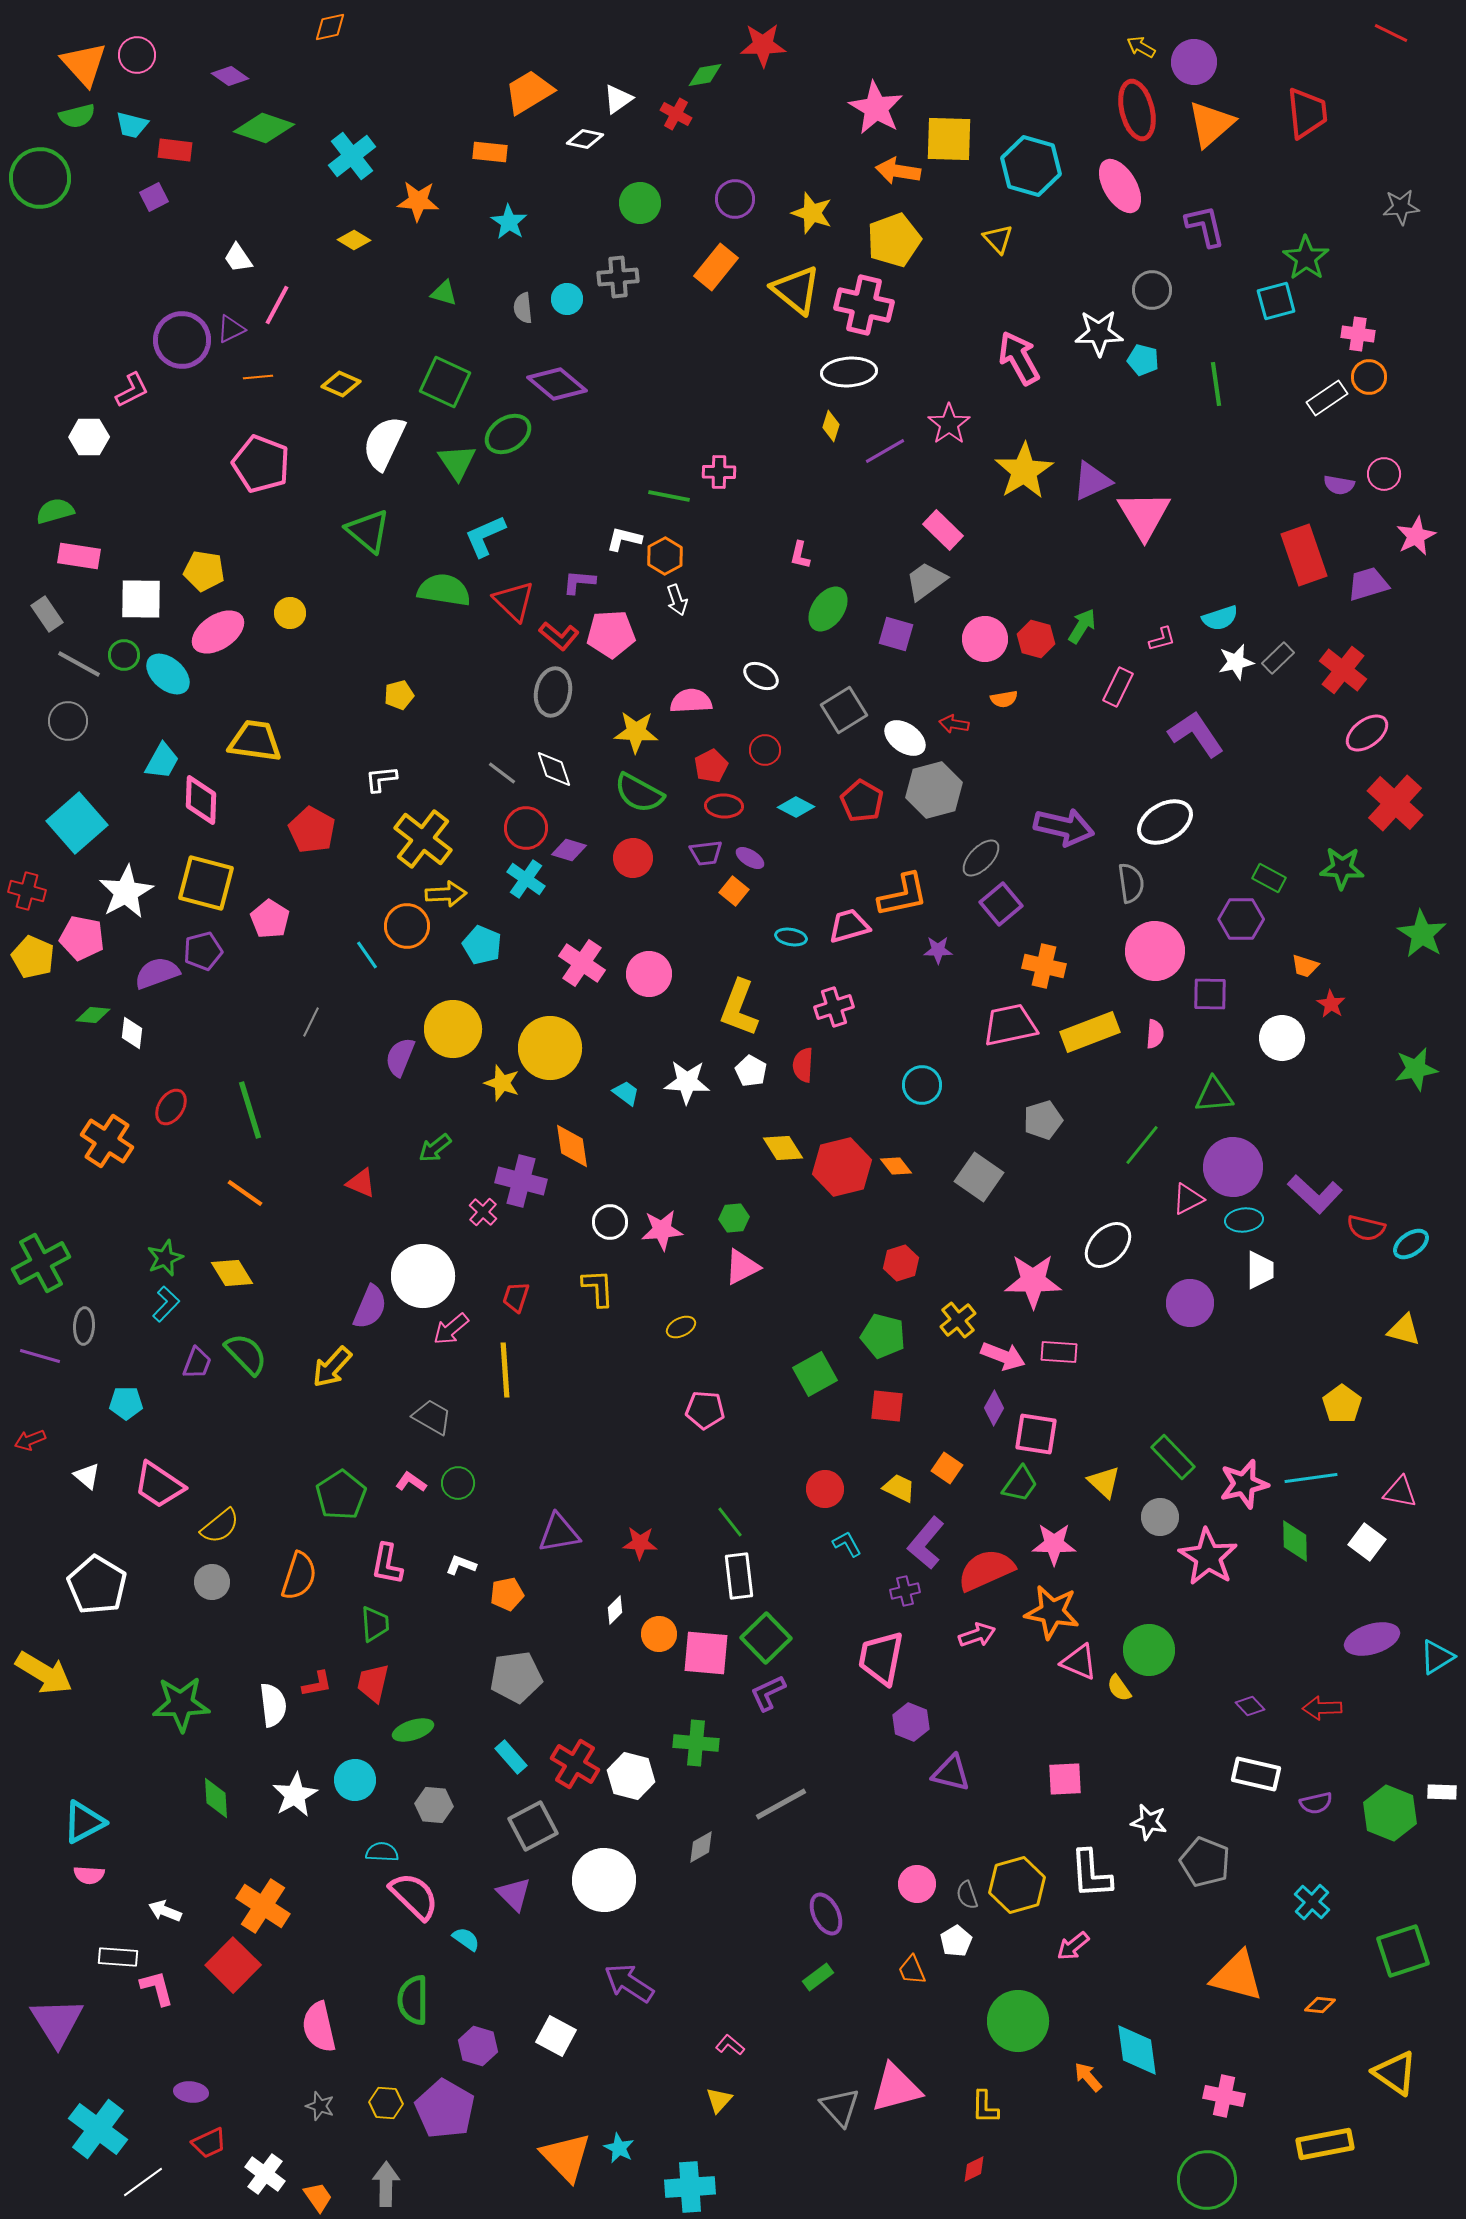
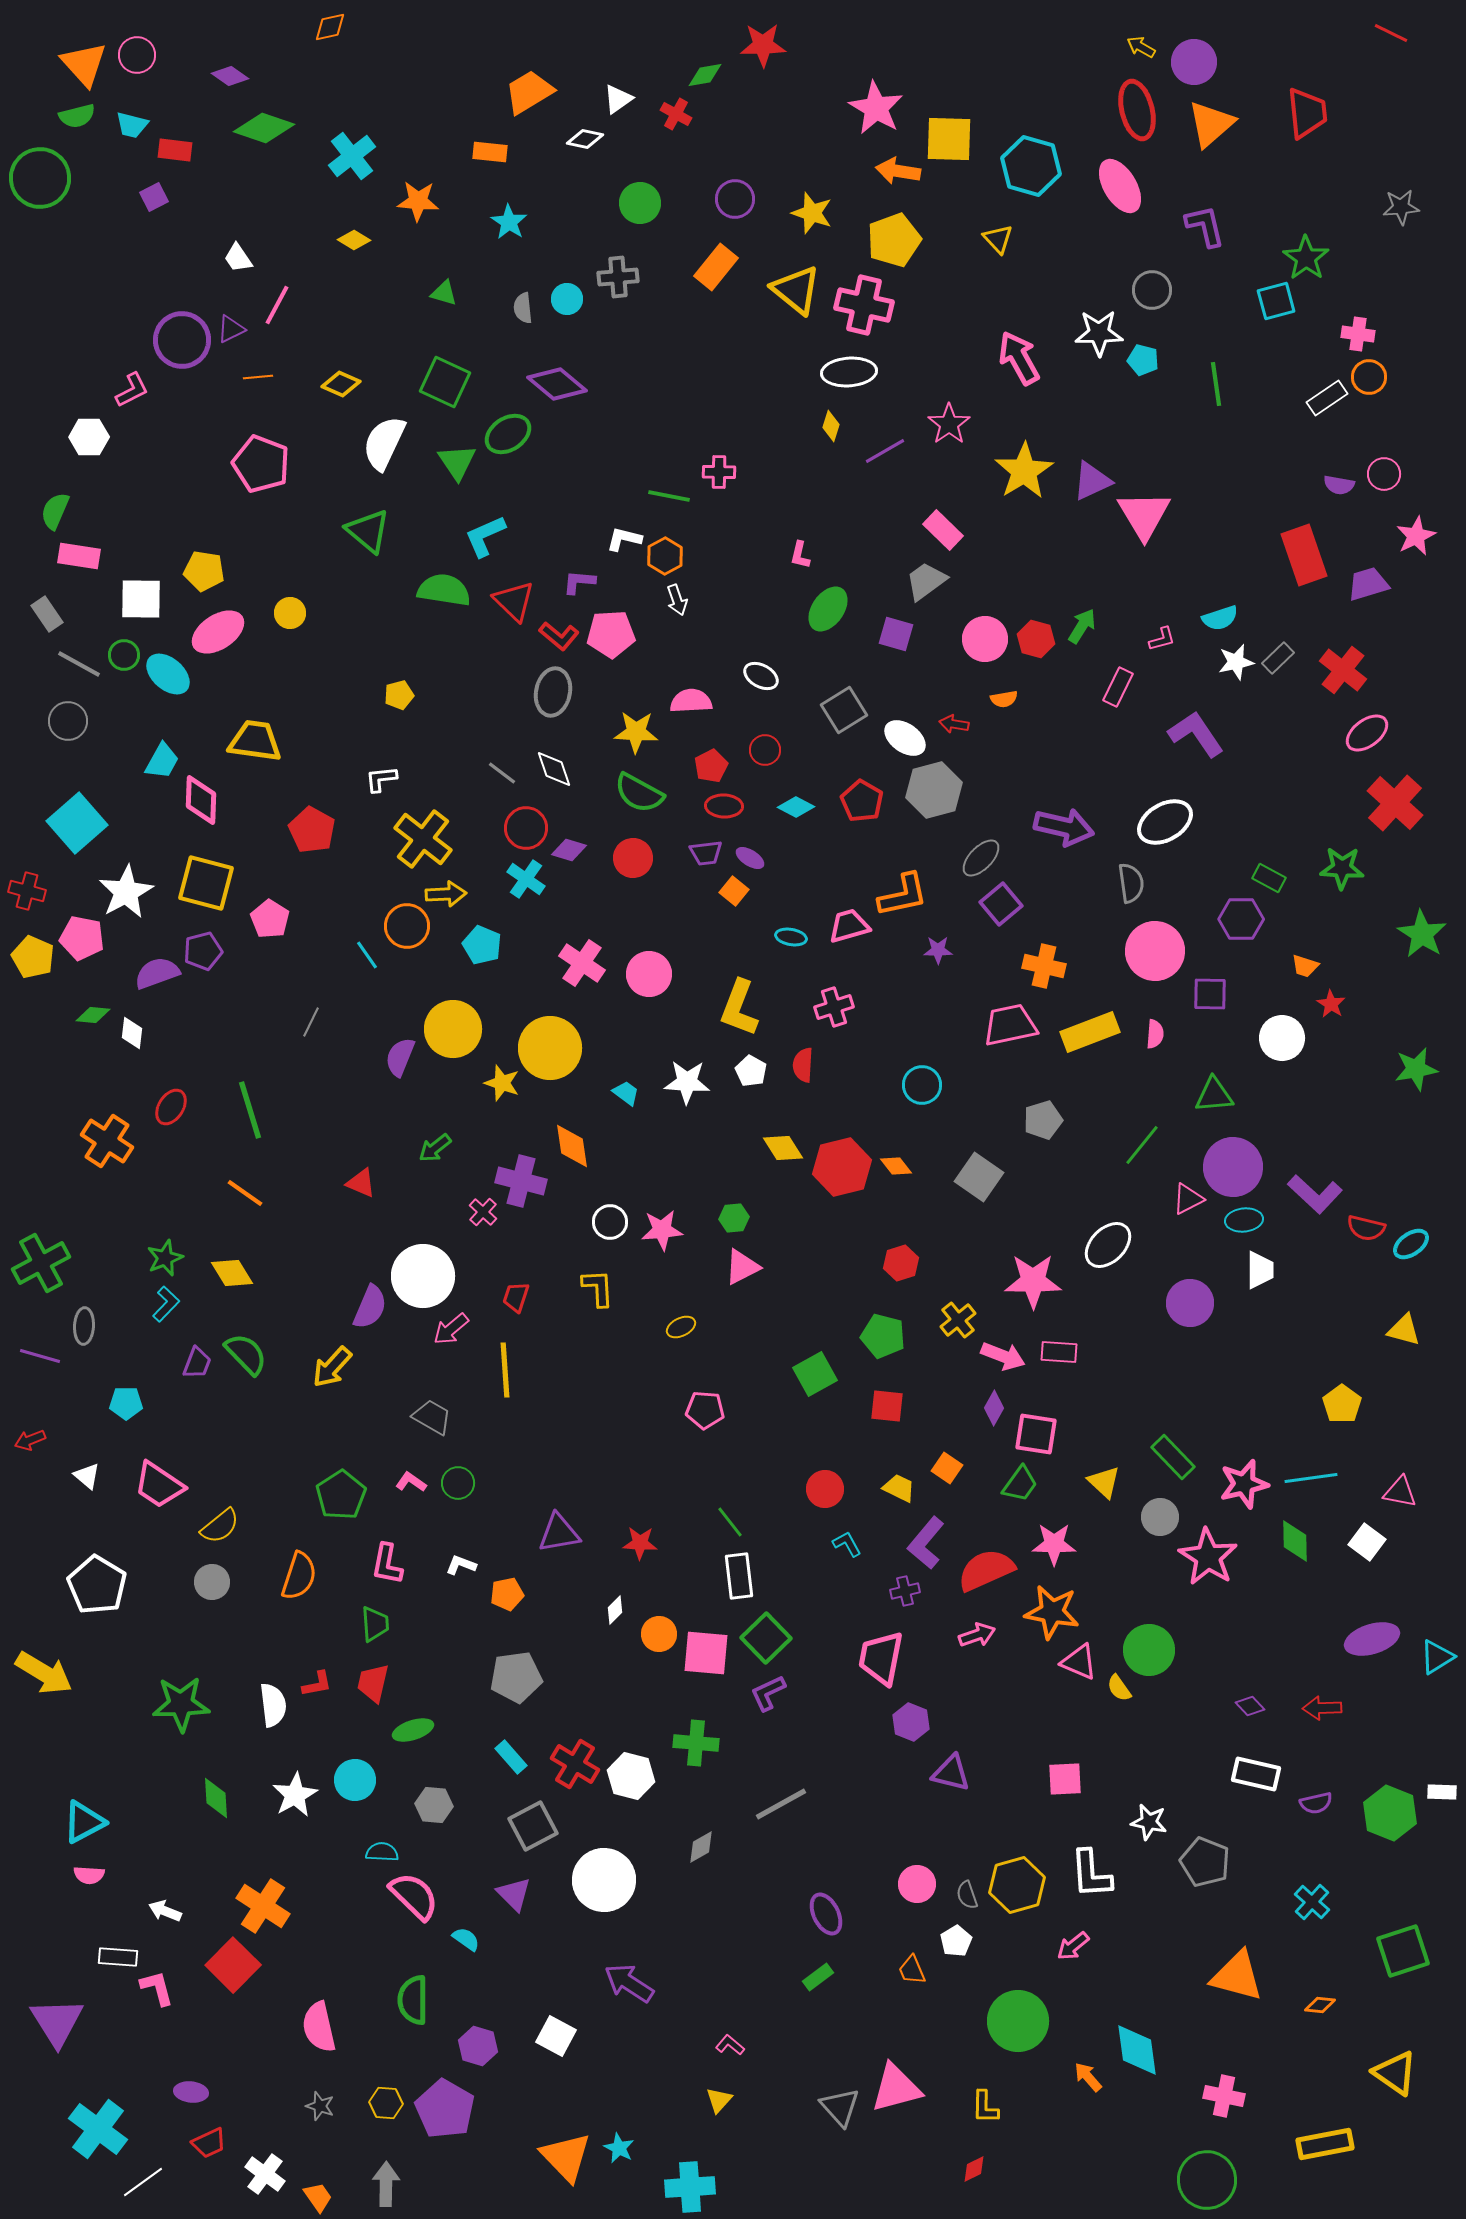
green semicircle at (55, 511): rotated 51 degrees counterclockwise
